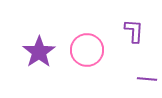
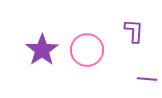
purple star: moved 3 px right, 2 px up
